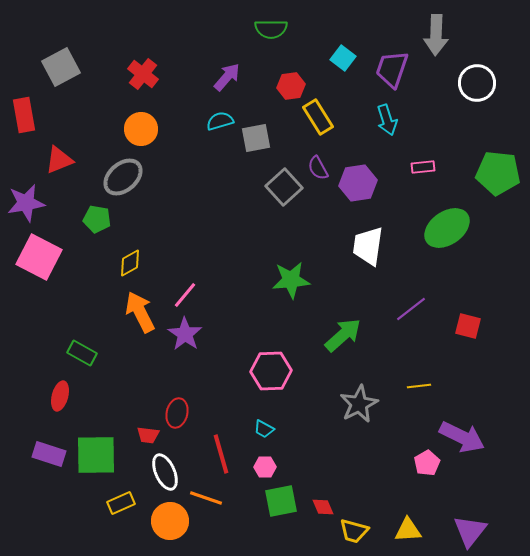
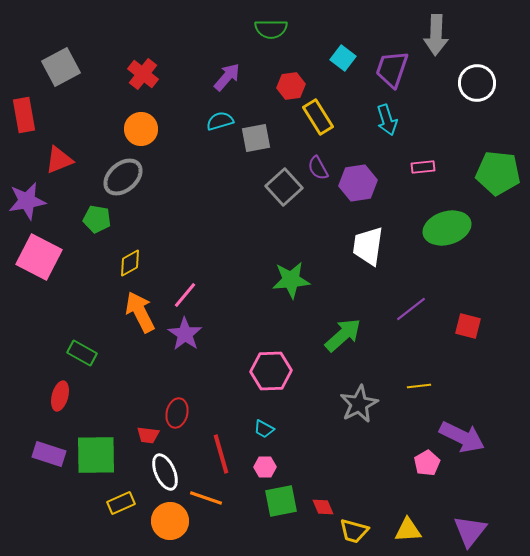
purple star at (26, 203): moved 1 px right, 2 px up
green ellipse at (447, 228): rotated 18 degrees clockwise
